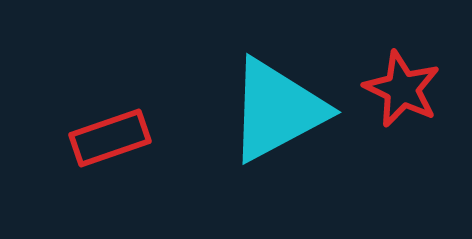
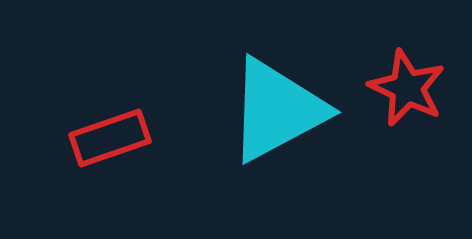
red star: moved 5 px right, 1 px up
